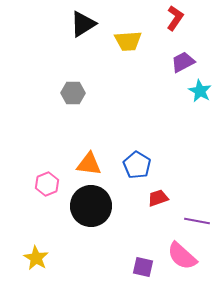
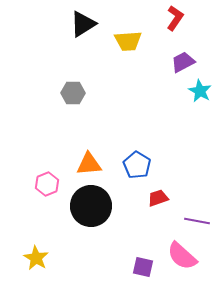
orange triangle: rotated 12 degrees counterclockwise
